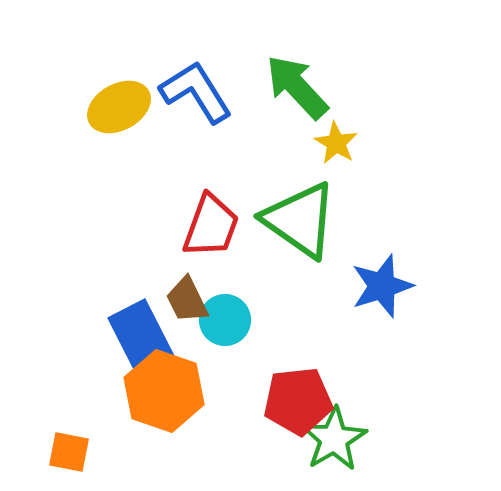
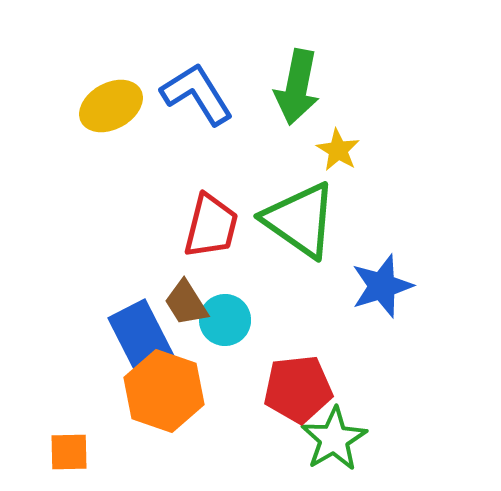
green arrow: rotated 126 degrees counterclockwise
blue L-shape: moved 1 px right, 2 px down
yellow ellipse: moved 8 px left, 1 px up
yellow star: moved 2 px right, 7 px down
red trapezoid: rotated 6 degrees counterclockwise
brown trapezoid: moved 1 px left, 3 px down; rotated 6 degrees counterclockwise
red pentagon: moved 12 px up
orange square: rotated 12 degrees counterclockwise
